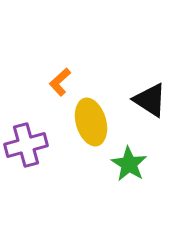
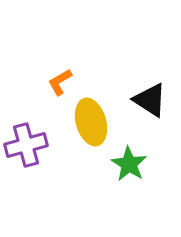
orange L-shape: rotated 12 degrees clockwise
